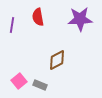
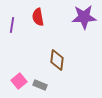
purple star: moved 4 px right, 2 px up
brown diamond: rotated 55 degrees counterclockwise
